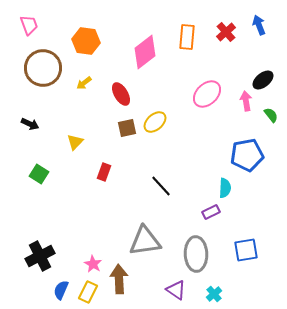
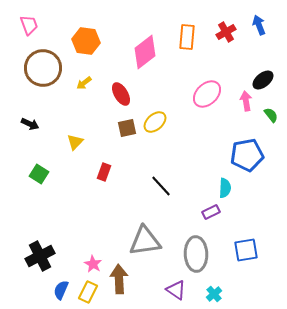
red cross: rotated 12 degrees clockwise
